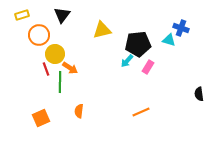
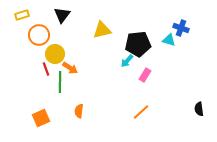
pink rectangle: moved 3 px left, 8 px down
black semicircle: moved 15 px down
orange line: rotated 18 degrees counterclockwise
